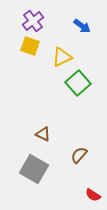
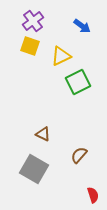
yellow triangle: moved 1 px left, 1 px up
green square: moved 1 px up; rotated 15 degrees clockwise
red semicircle: rotated 140 degrees counterclockwise
